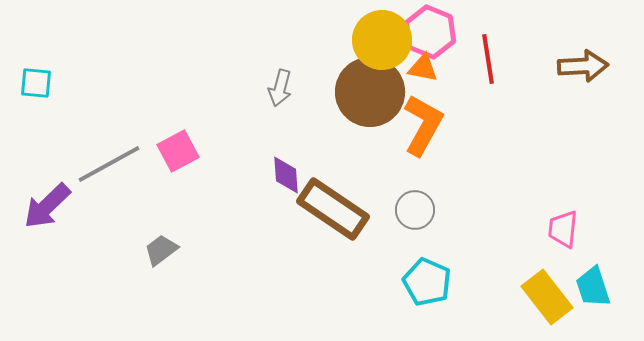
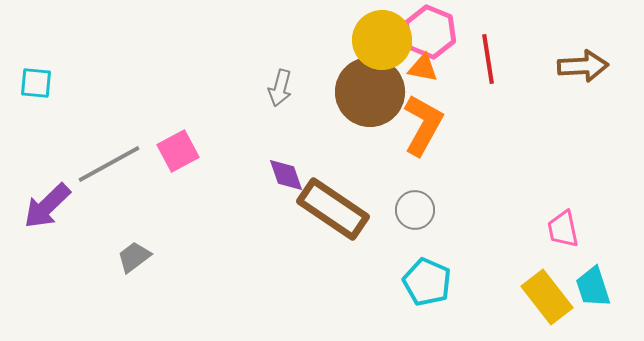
purple diamond: rotated 15 degrees counterclockwise
pink trapezoid: rotated 18 degrees counterclockwise
gray trapezoid: moved 27 px left, 7 px down
